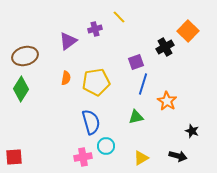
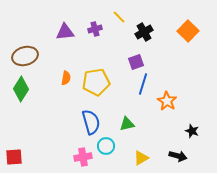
purple triangle: moved 3 px left, 9 px up; rotated 30 degrees clockwise
black cross: moved 21 px left, 15 px up
green triangle: moved 9 px left, 7 px down
